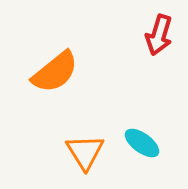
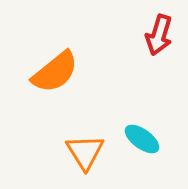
cyan ellipse: moved 4 px up
